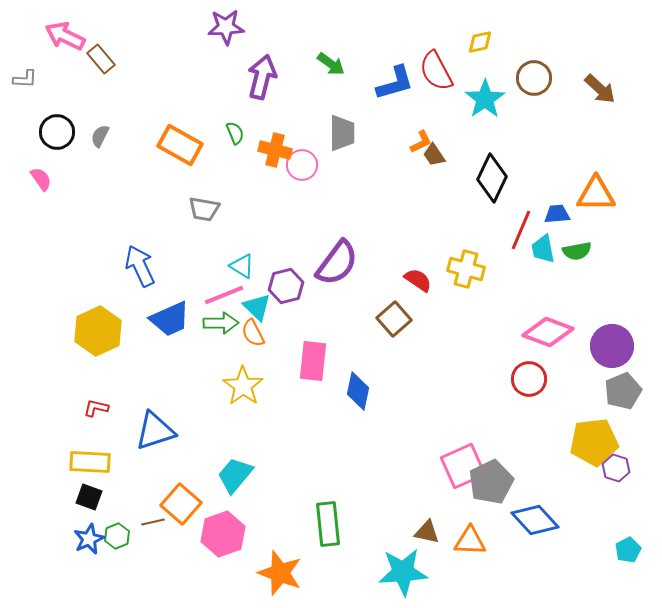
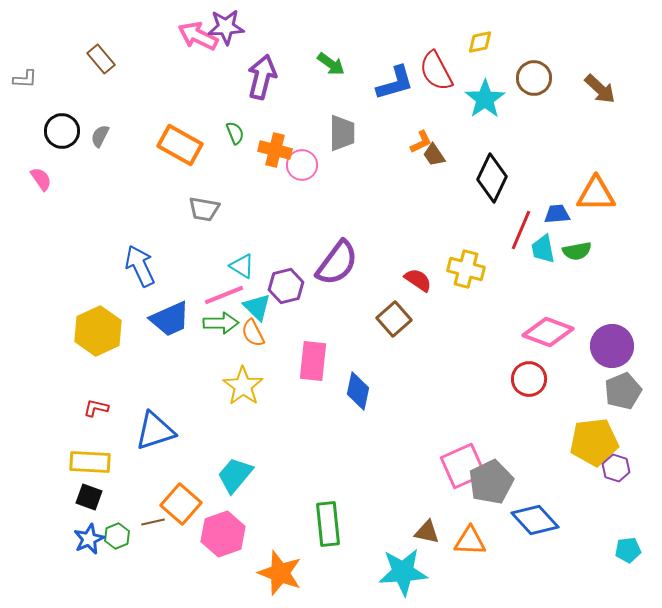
pink arrow at (65, 36): moved 133 px right
black circle at (57, 132): moved 5 px right, 1 px up
cyan pentagon at (628, 550): rotated 20 degrees clockwise
